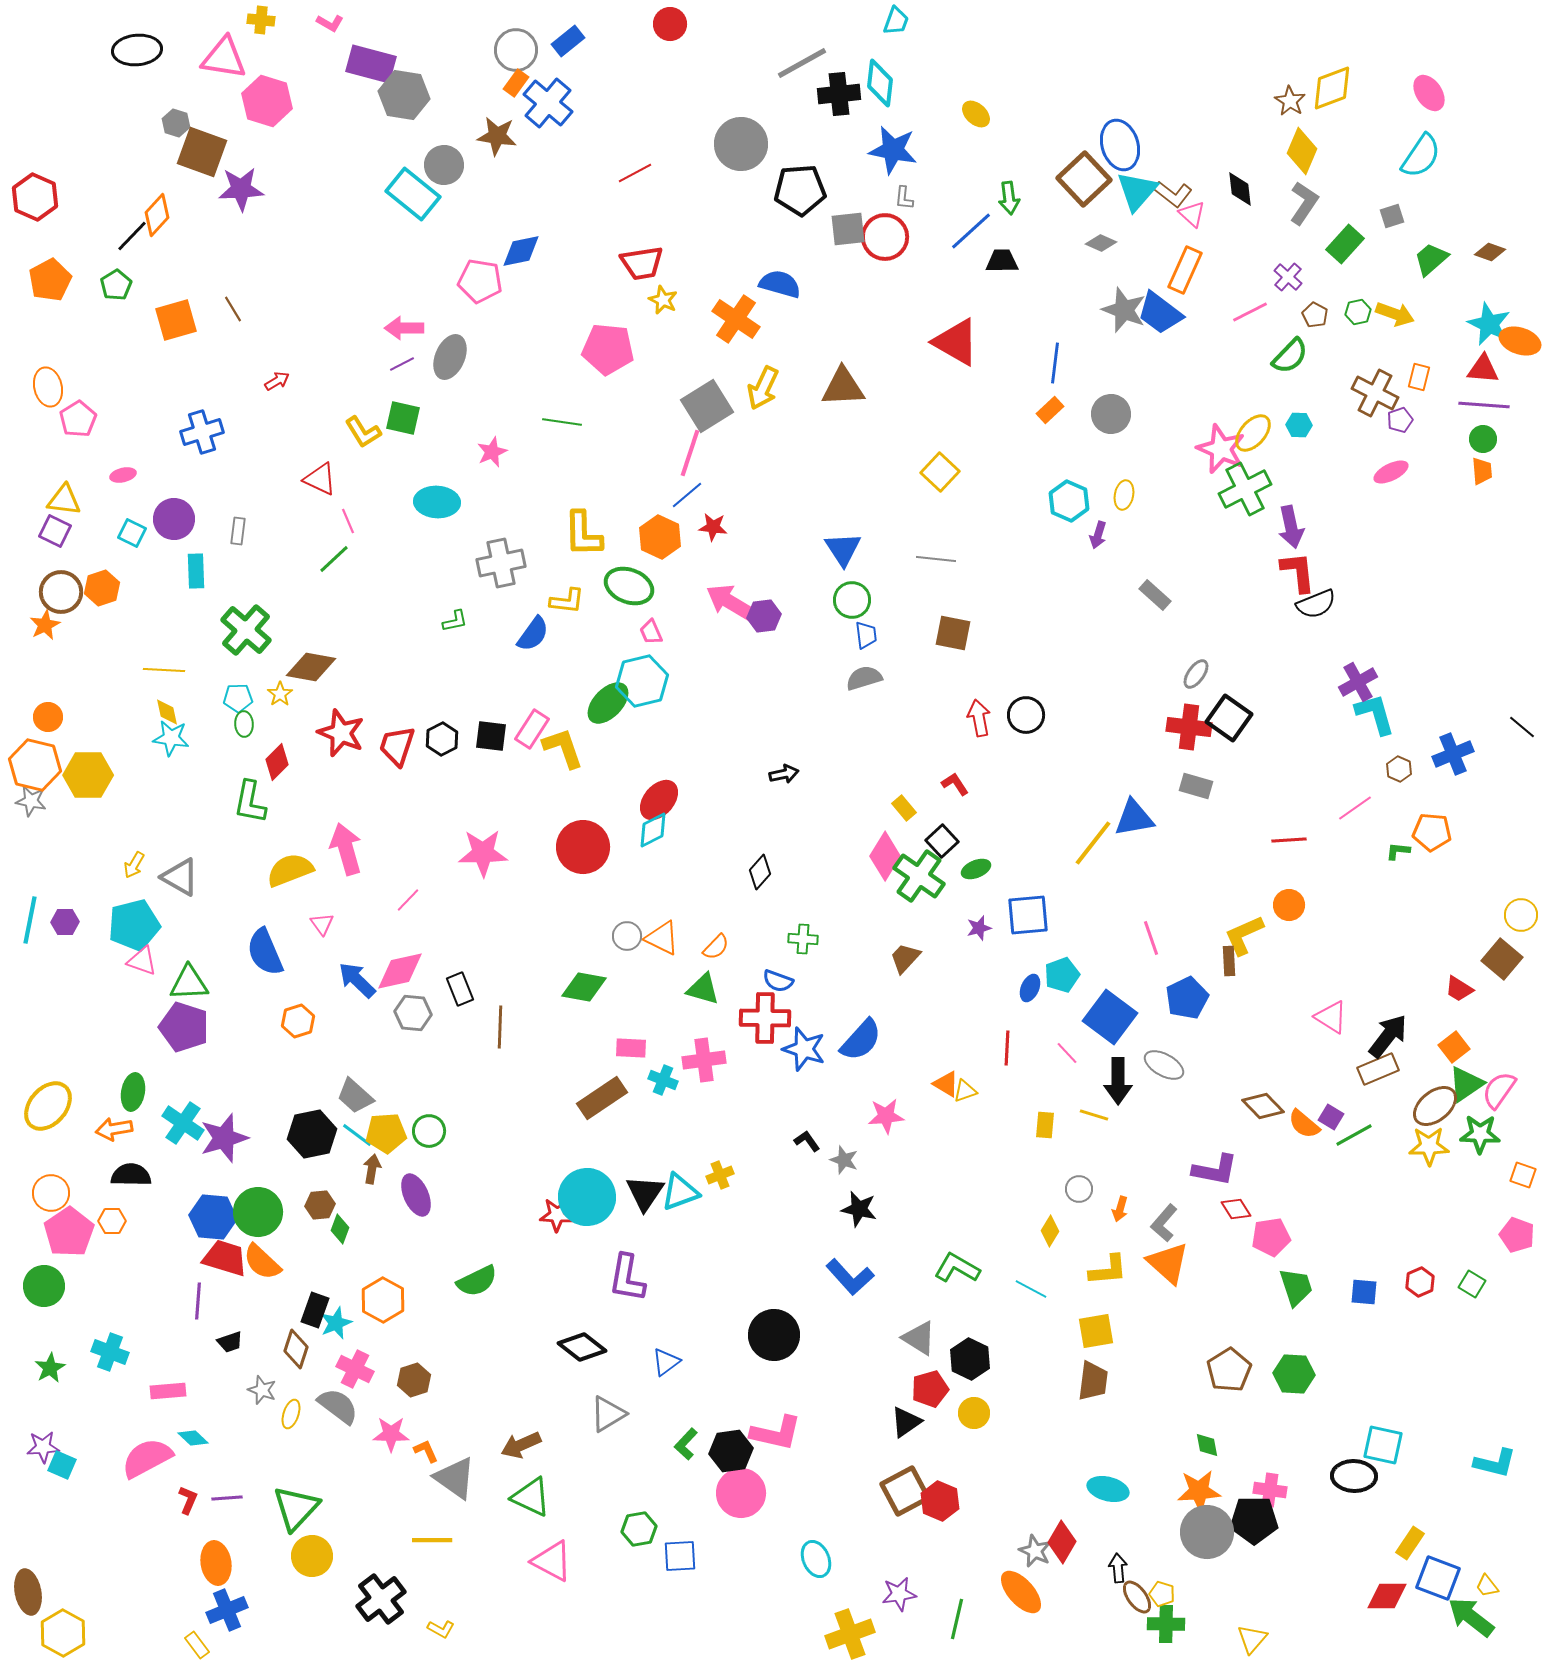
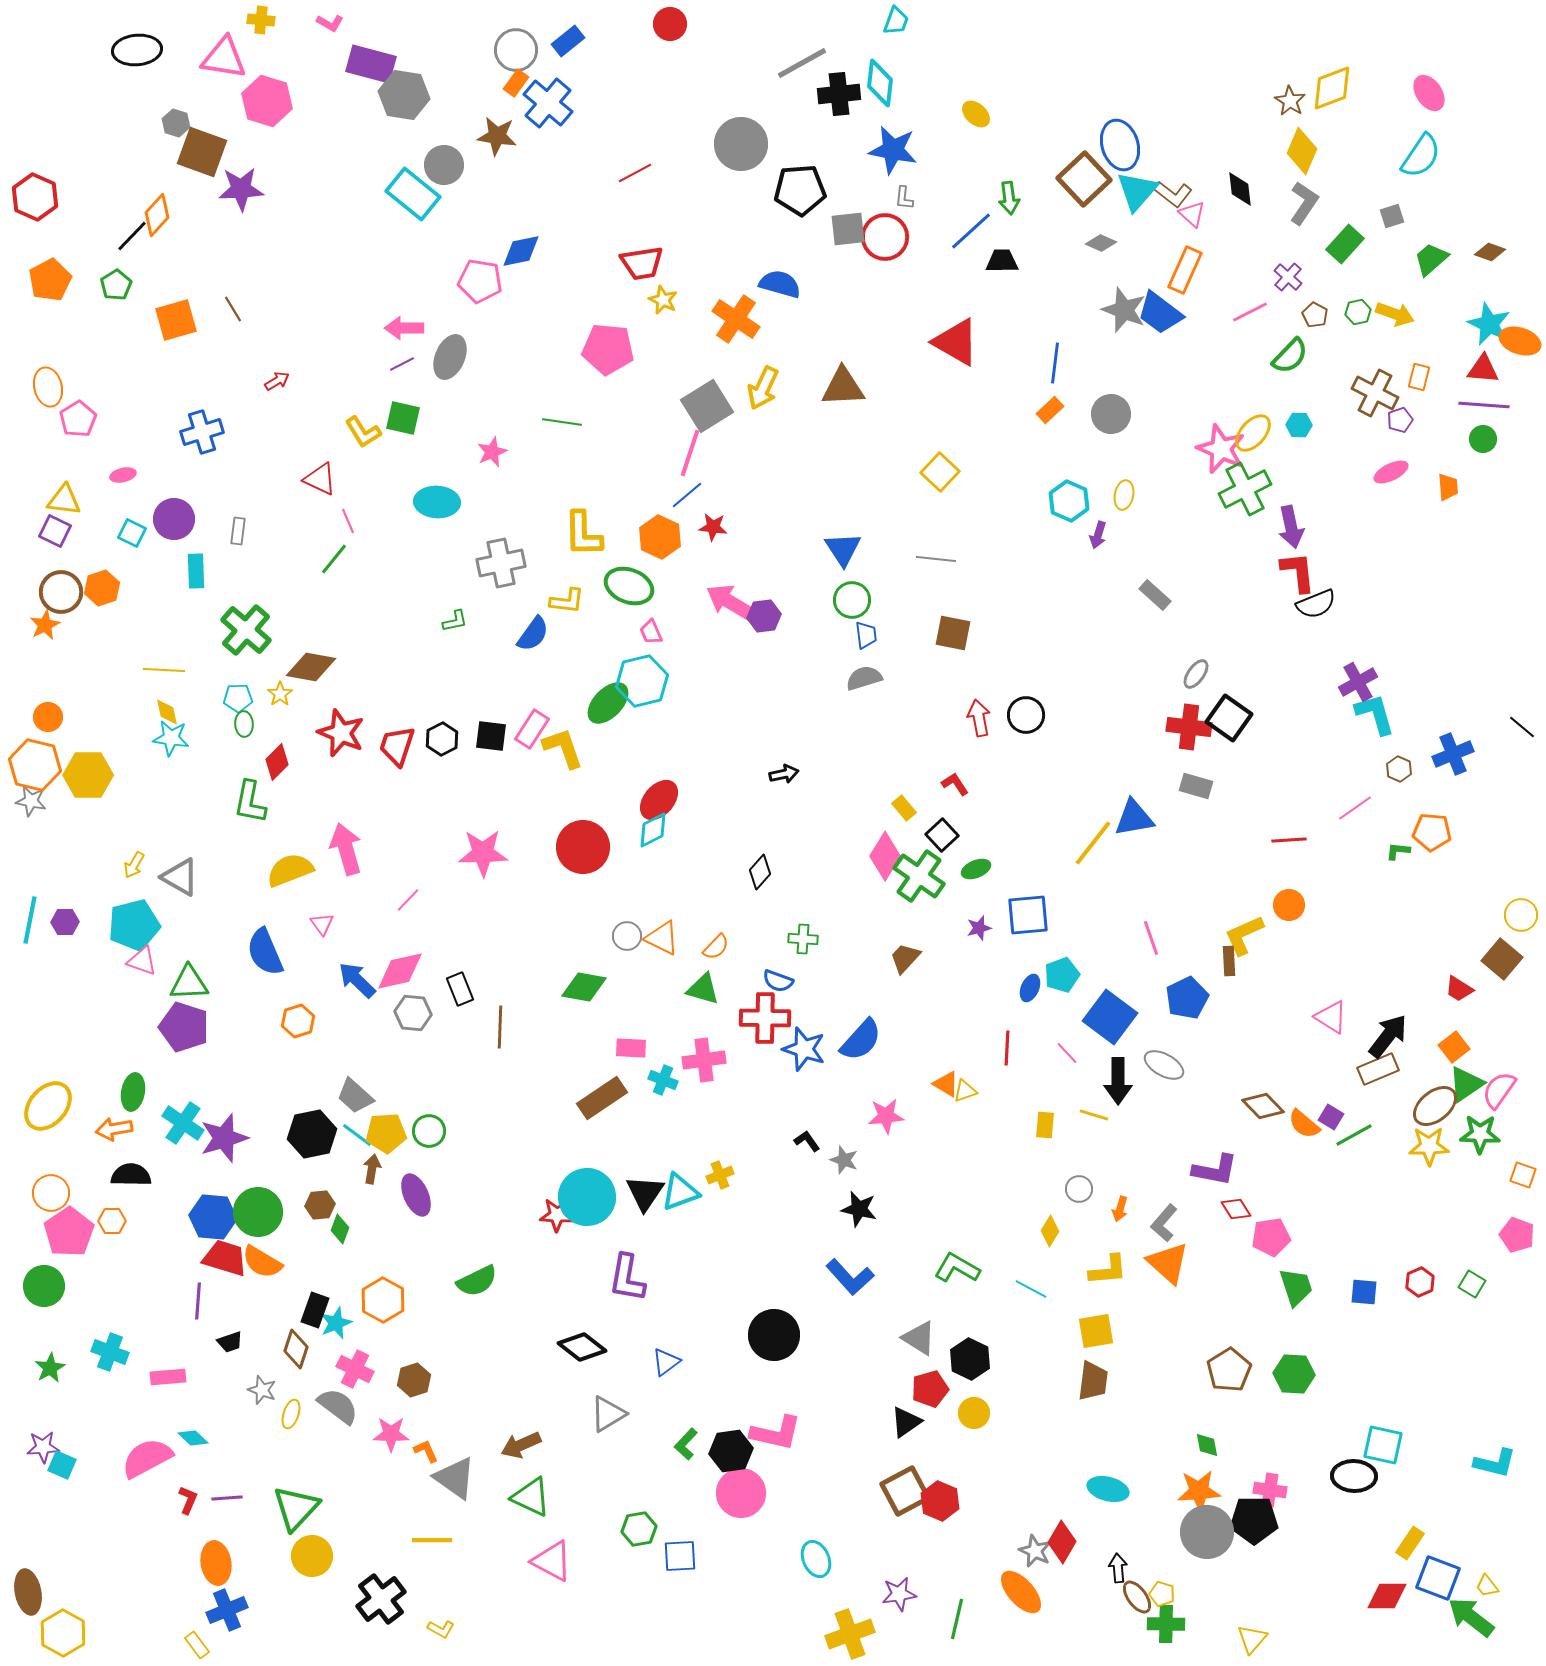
orange trapezoid at (1482, 471): moved 34 px left, 16 px down
green line at (334, 559): rotated 8 degrees counterclockwise
black square at (942, 841): moved 6 px up
orange semicircle at (262, 1262): rotated 12 degrees counterclockwise
pink rectangle at (168, 1391): moved 14 px up
